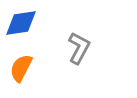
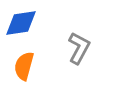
orange semicircle: moved 3 px right, 2 px up; rotated 12 degrees counterclockwise
